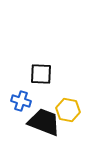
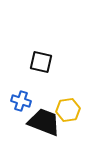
black square: moved 12 px up; rotated 10 degrees clockwise
yellow hexagon: rotated 20 degrees counterclockwise
